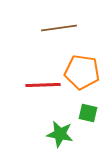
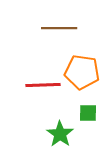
brown line: rotated 8 degrees clockwise
green square: rotated 12 degrees counterclockwise
green star: rotated 24 degrees clockwise
